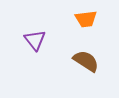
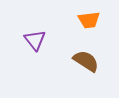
orange trapezoid: moved 3 px right, 1 px down
